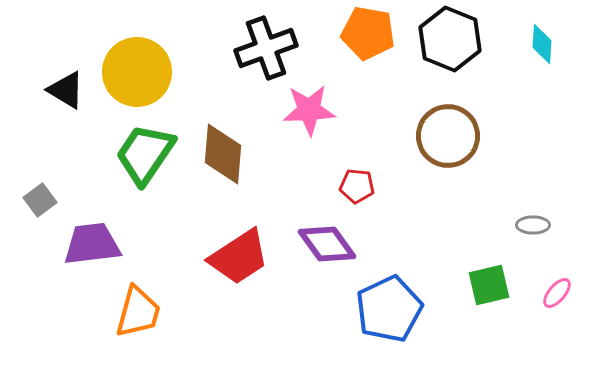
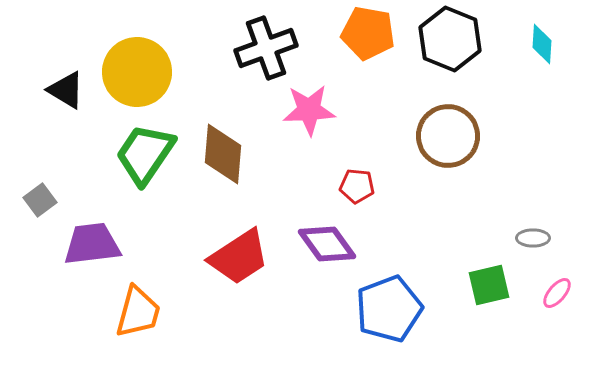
gray ellipse: moved 13 px down
blue pentagon: rotated 4 degrees clockwise
